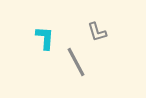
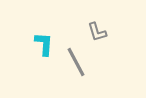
cyan L-shape: moved 1 px left, 6 px down
